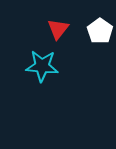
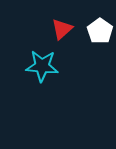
red triangle: moved 4 px right; rotated 10 degrees clockwise
